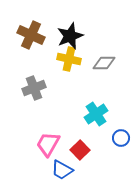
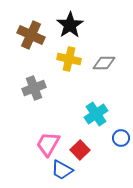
black star: moved 11 px up; rotated 12 degrees counterclockwise
